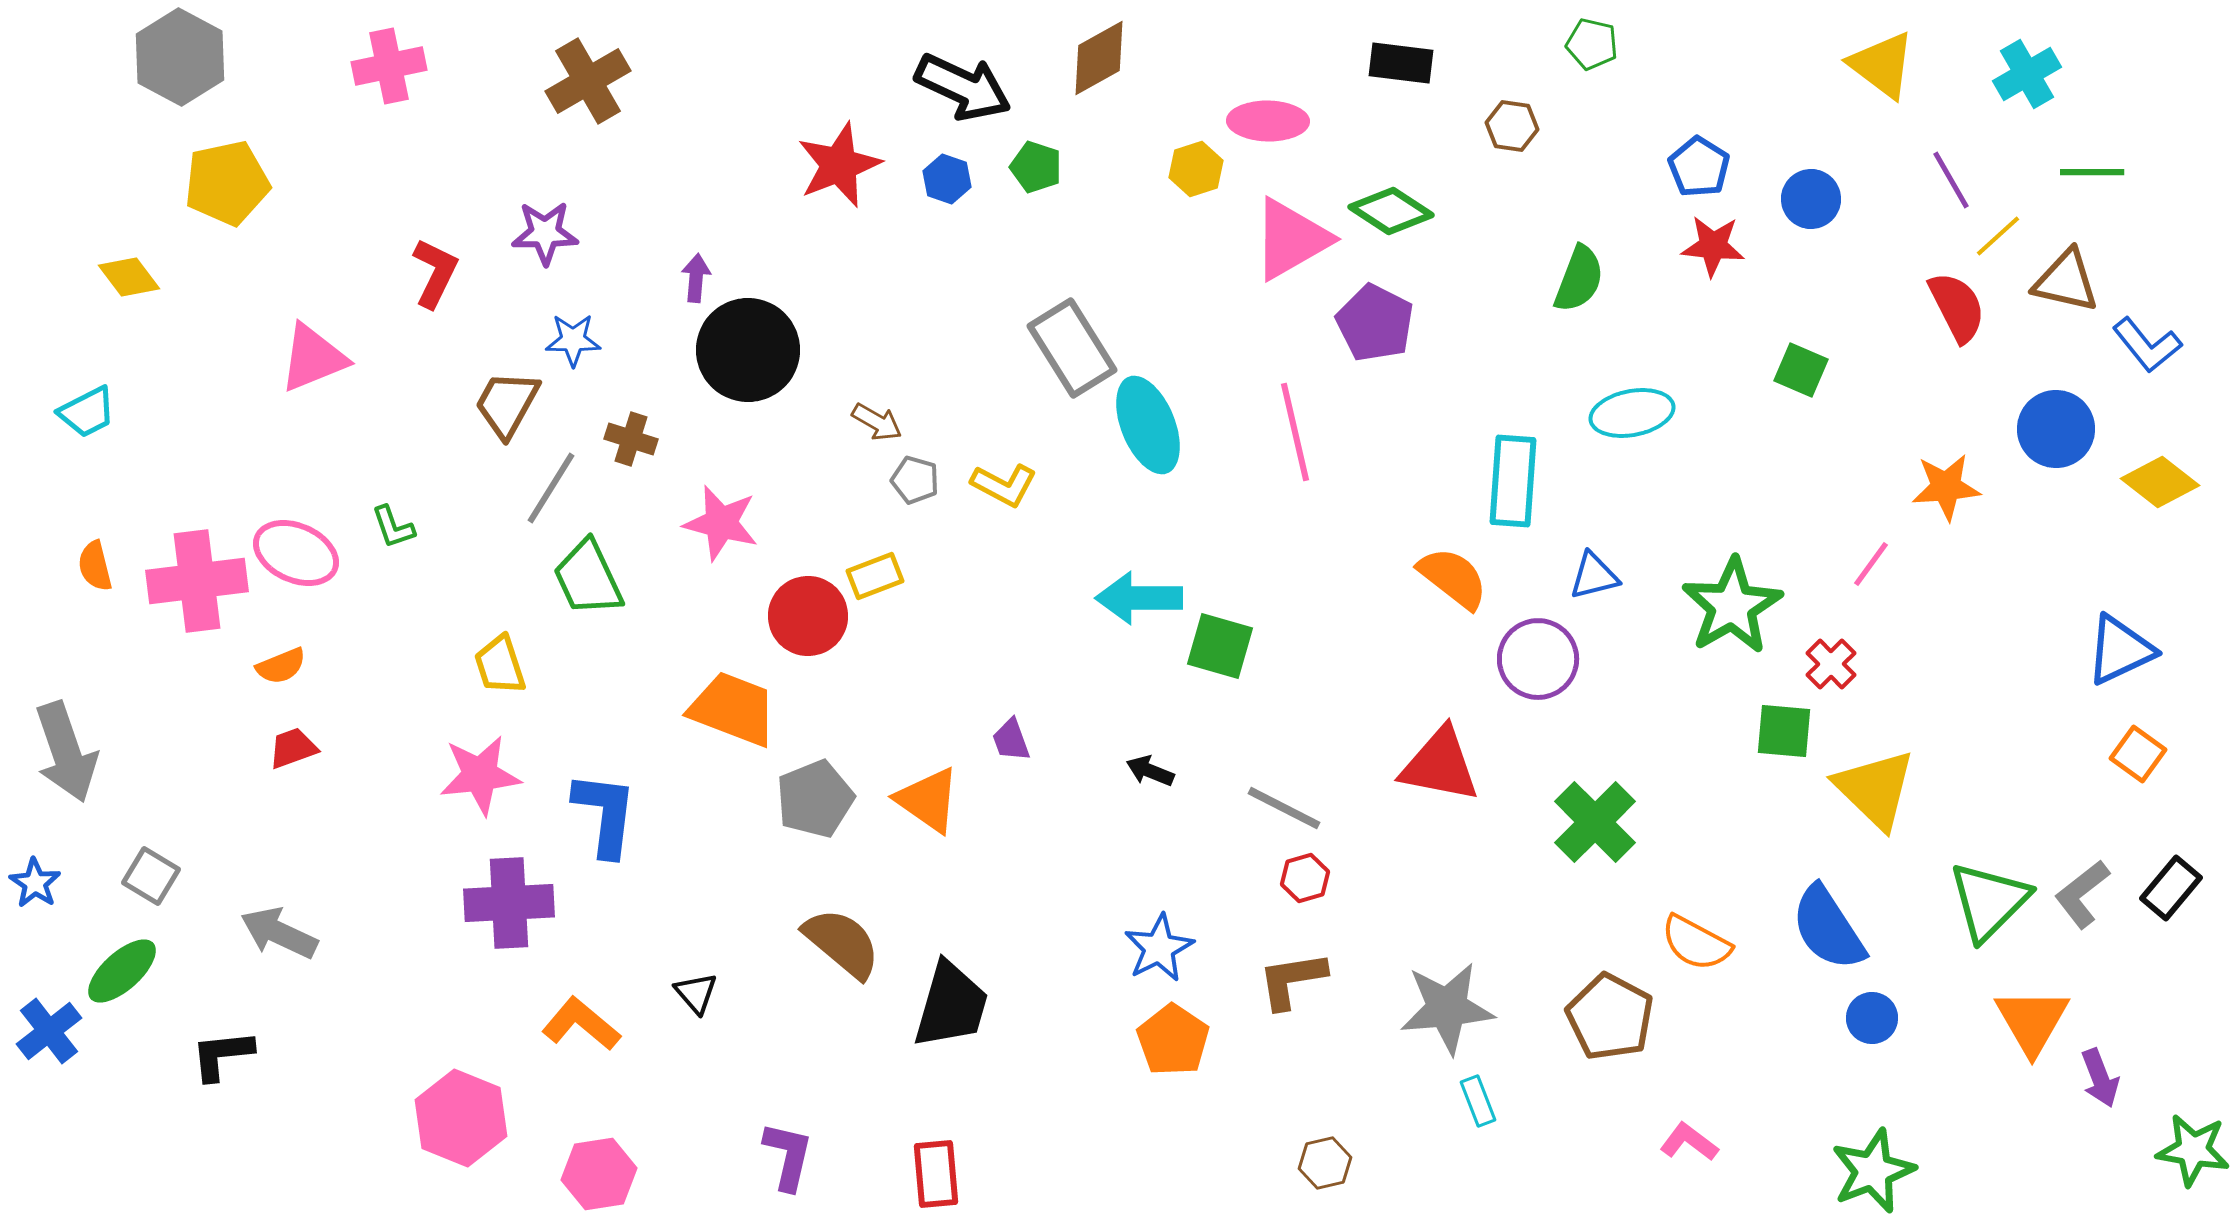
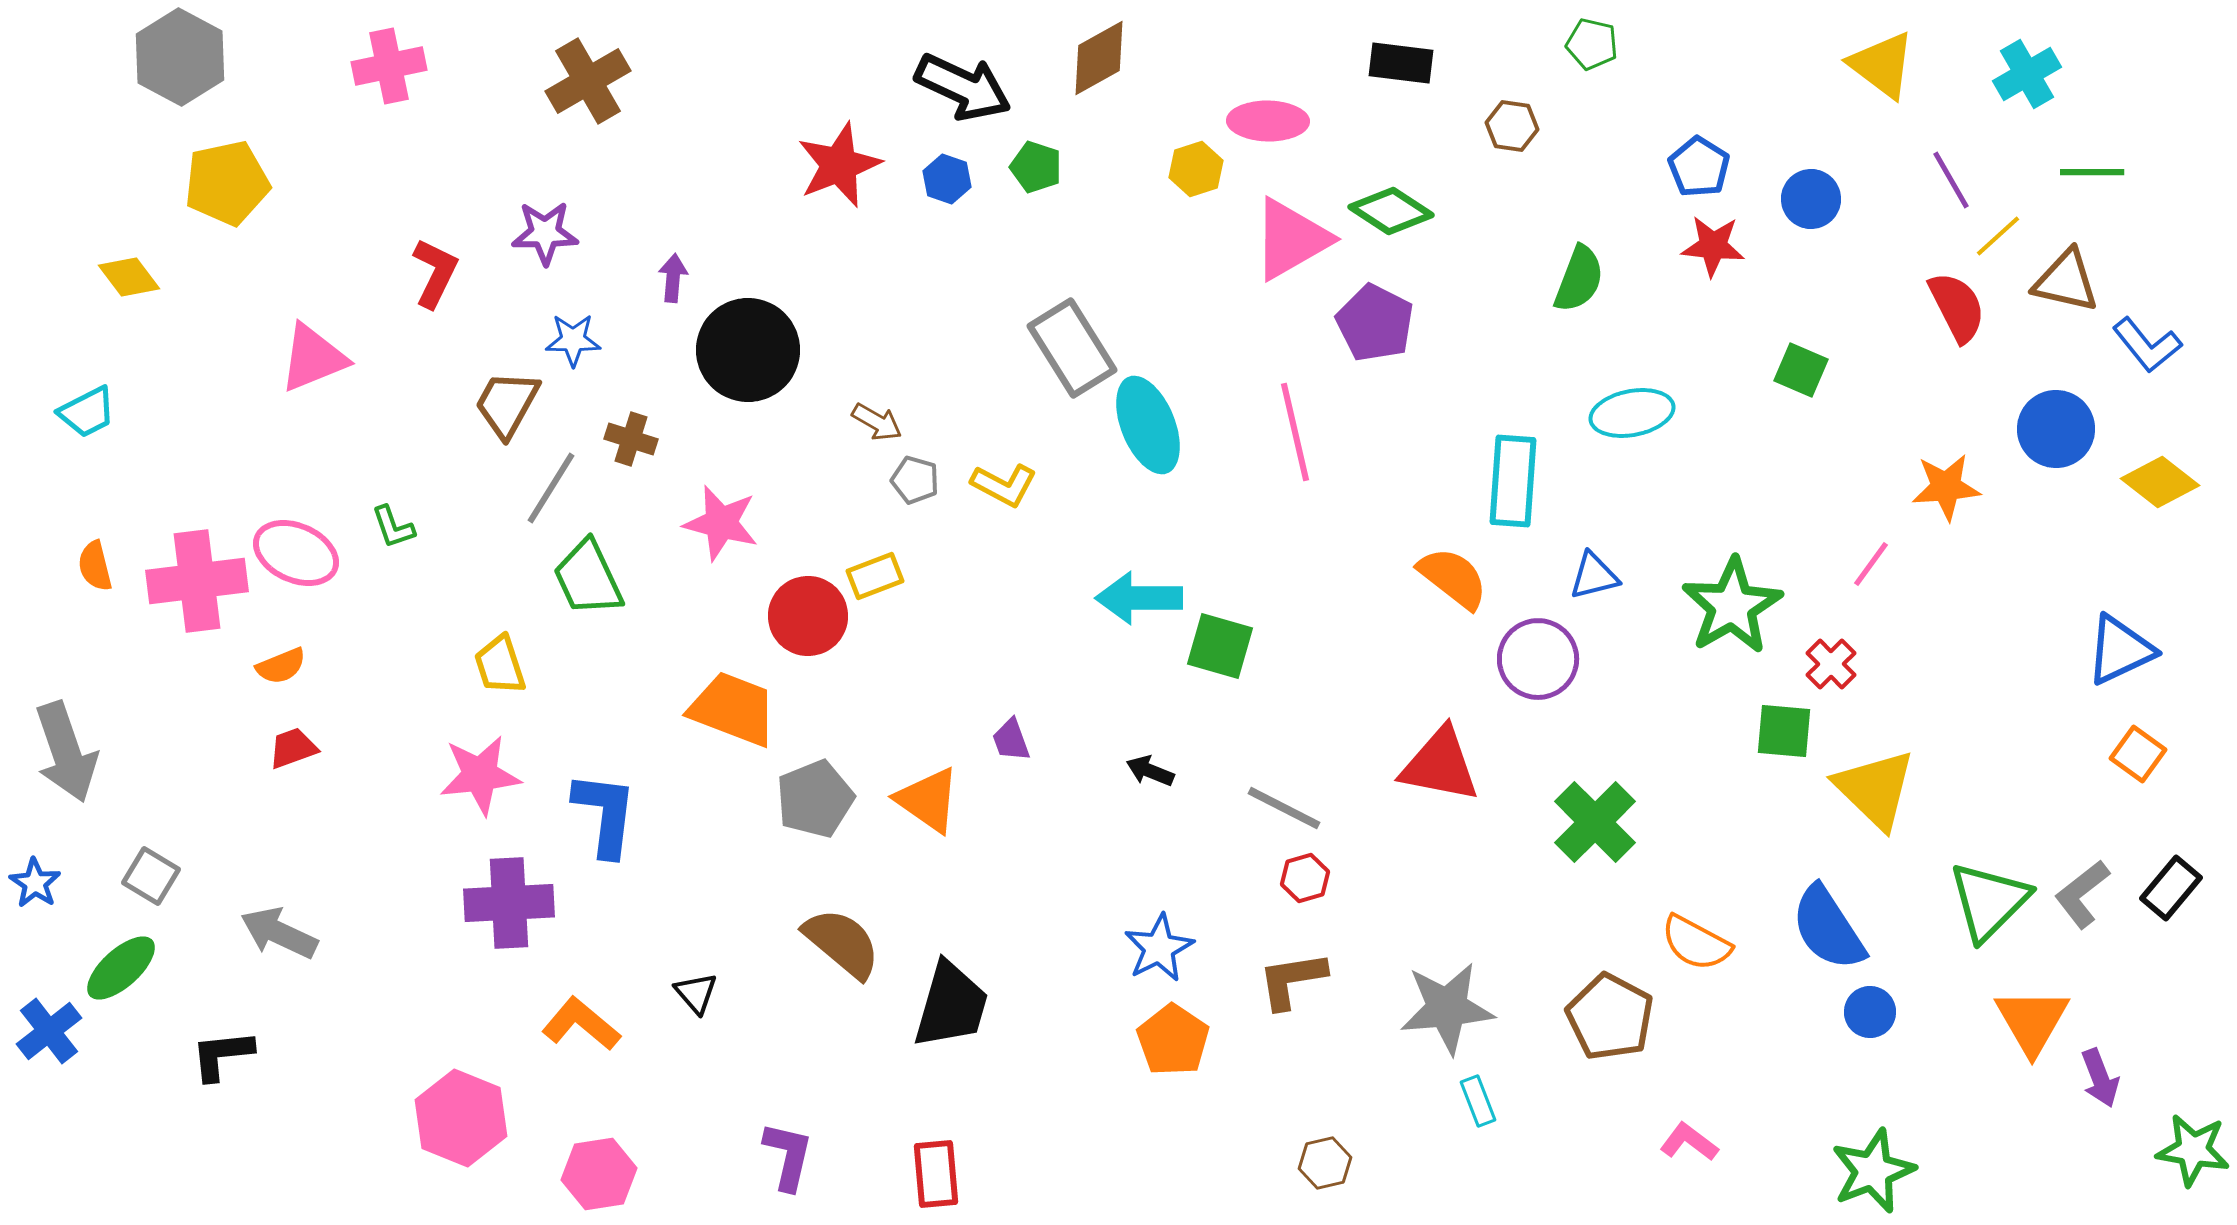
purple arrow at (696, 278): moved 23 px left
green ellipse at (122, 971): moved 1 px left, 3 px up
blue circle at (1872, 1018): moved 2 px left, 6 px up
